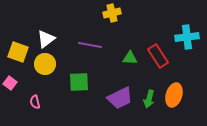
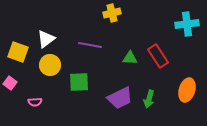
cyan cross: moved 13 px up
yellow circle: moved 5 px right, 1 px down
orange ellipse: moved 13 px right, 5 px up
pink semicircle: rotated 80 degrees counterclockwise
